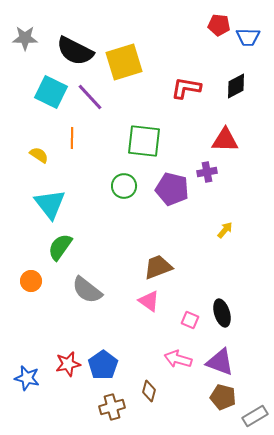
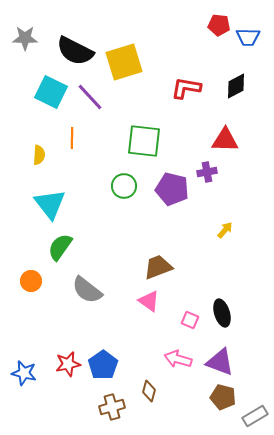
yellow semicircle: rotated 60 degrees clockwise
blue star: moved 3 px left, 5 px up
